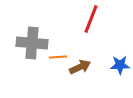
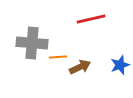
red line: rotated 56 degrees clockwise
blue star: rotated 18 degrees counterclockwise
